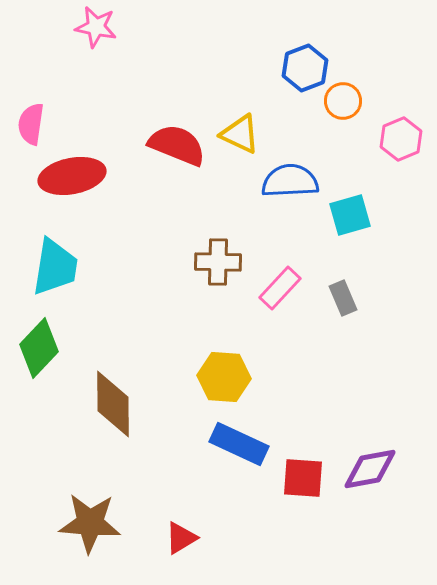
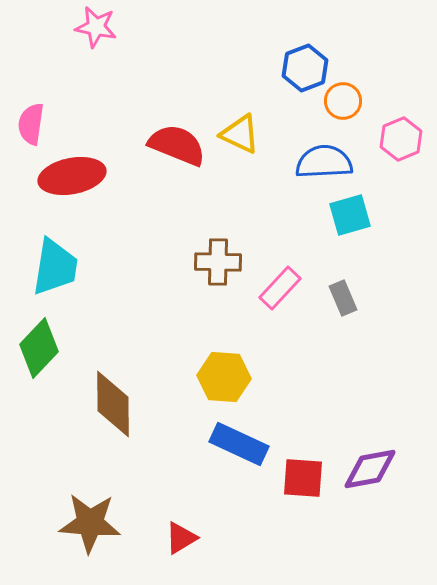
blue semicircle: moved 34 px right, 19 px up
